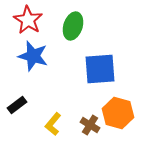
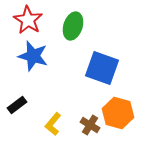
blue square: moved 2 px right, 1 px up; rotated 24 degrees clockwise
